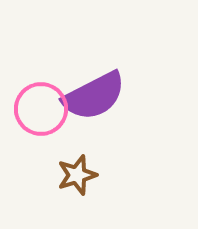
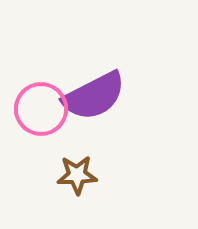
brown star: rotated 15 degrees clockwise
